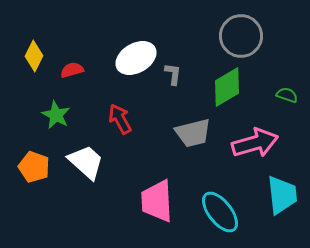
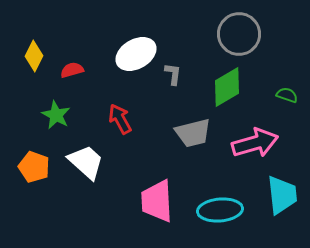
gray circle: moved 2 px left, 2 px up
white ellipse: moved 4 px up
cyan ellipse: moved 2 px up; rotated 57 degrees counterclockwise
